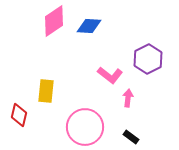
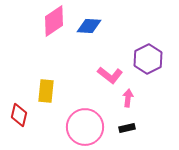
black rectangle: moved 4 px left, 9 px up; rotated 49 degrees counterclockwise
